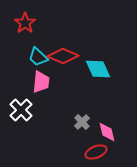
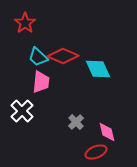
white cross: moved 1 px right, 1 px down
gray cross: moved 6 px left
